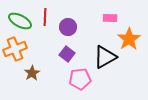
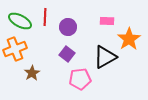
pink rectangle: moved 3 px left, 3 px down
